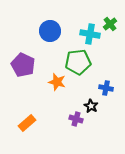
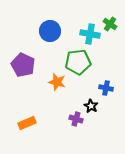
green cross: rotated 16 degrees counterclockwise
orange rectangle: rotated 18 degrees clockwise
